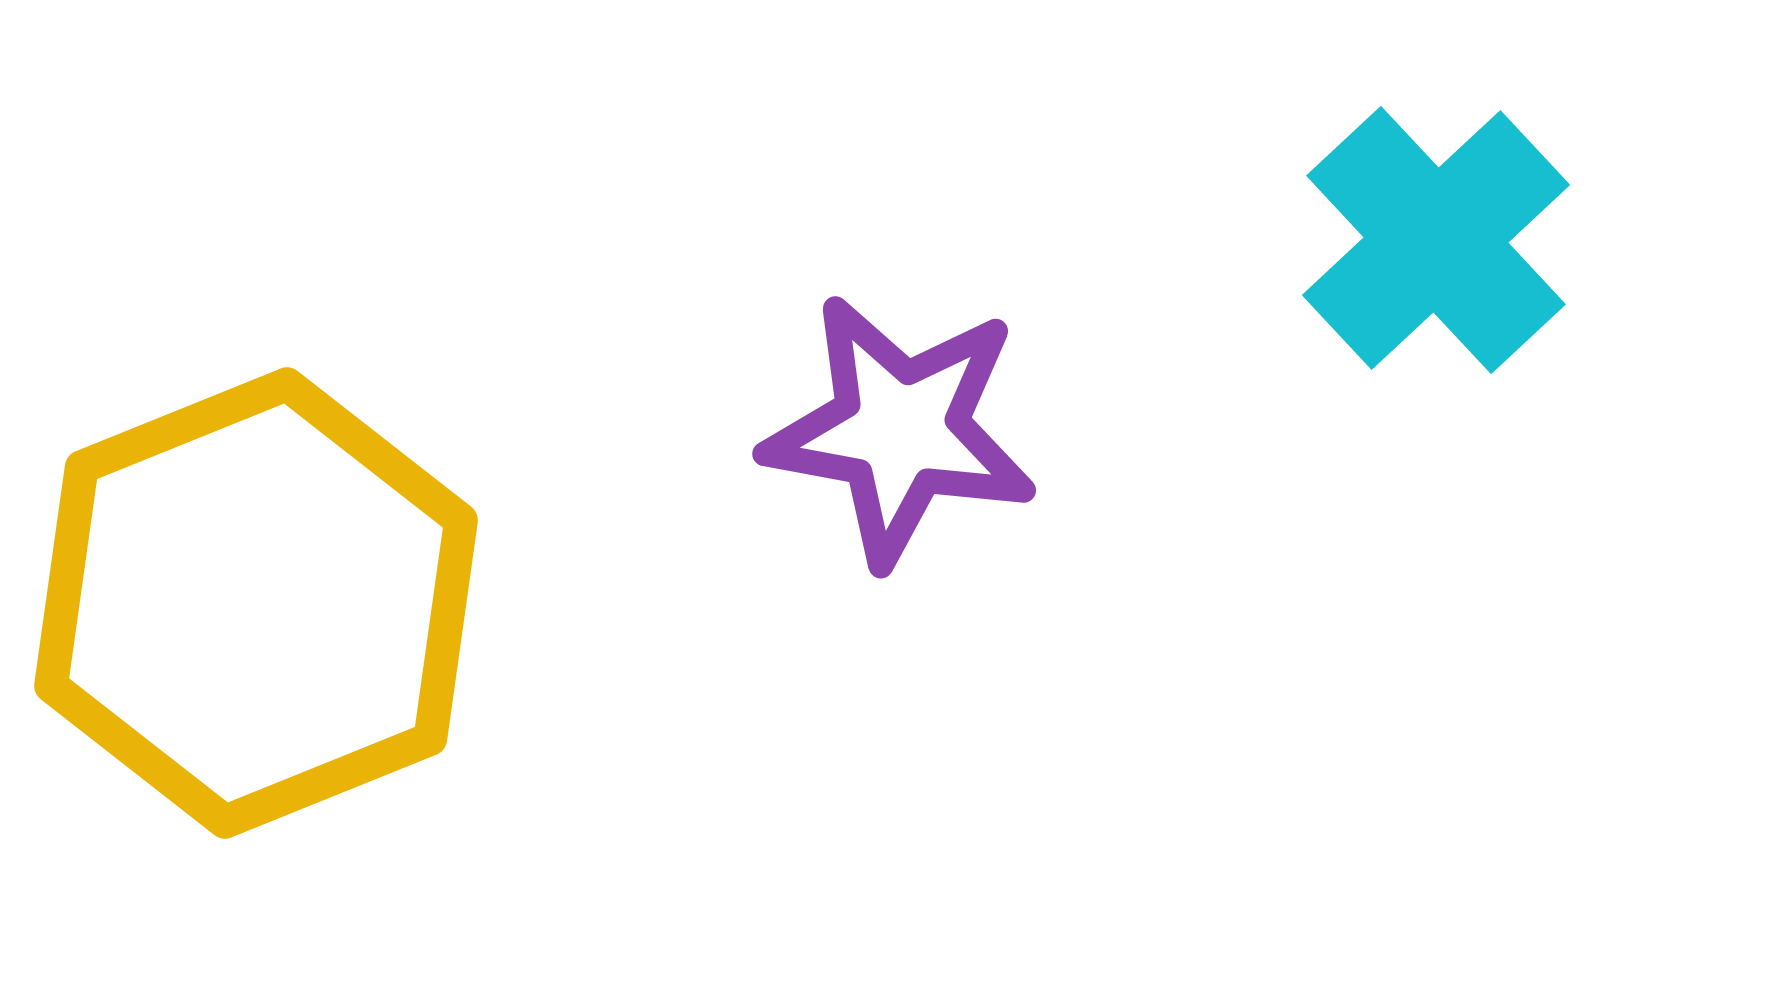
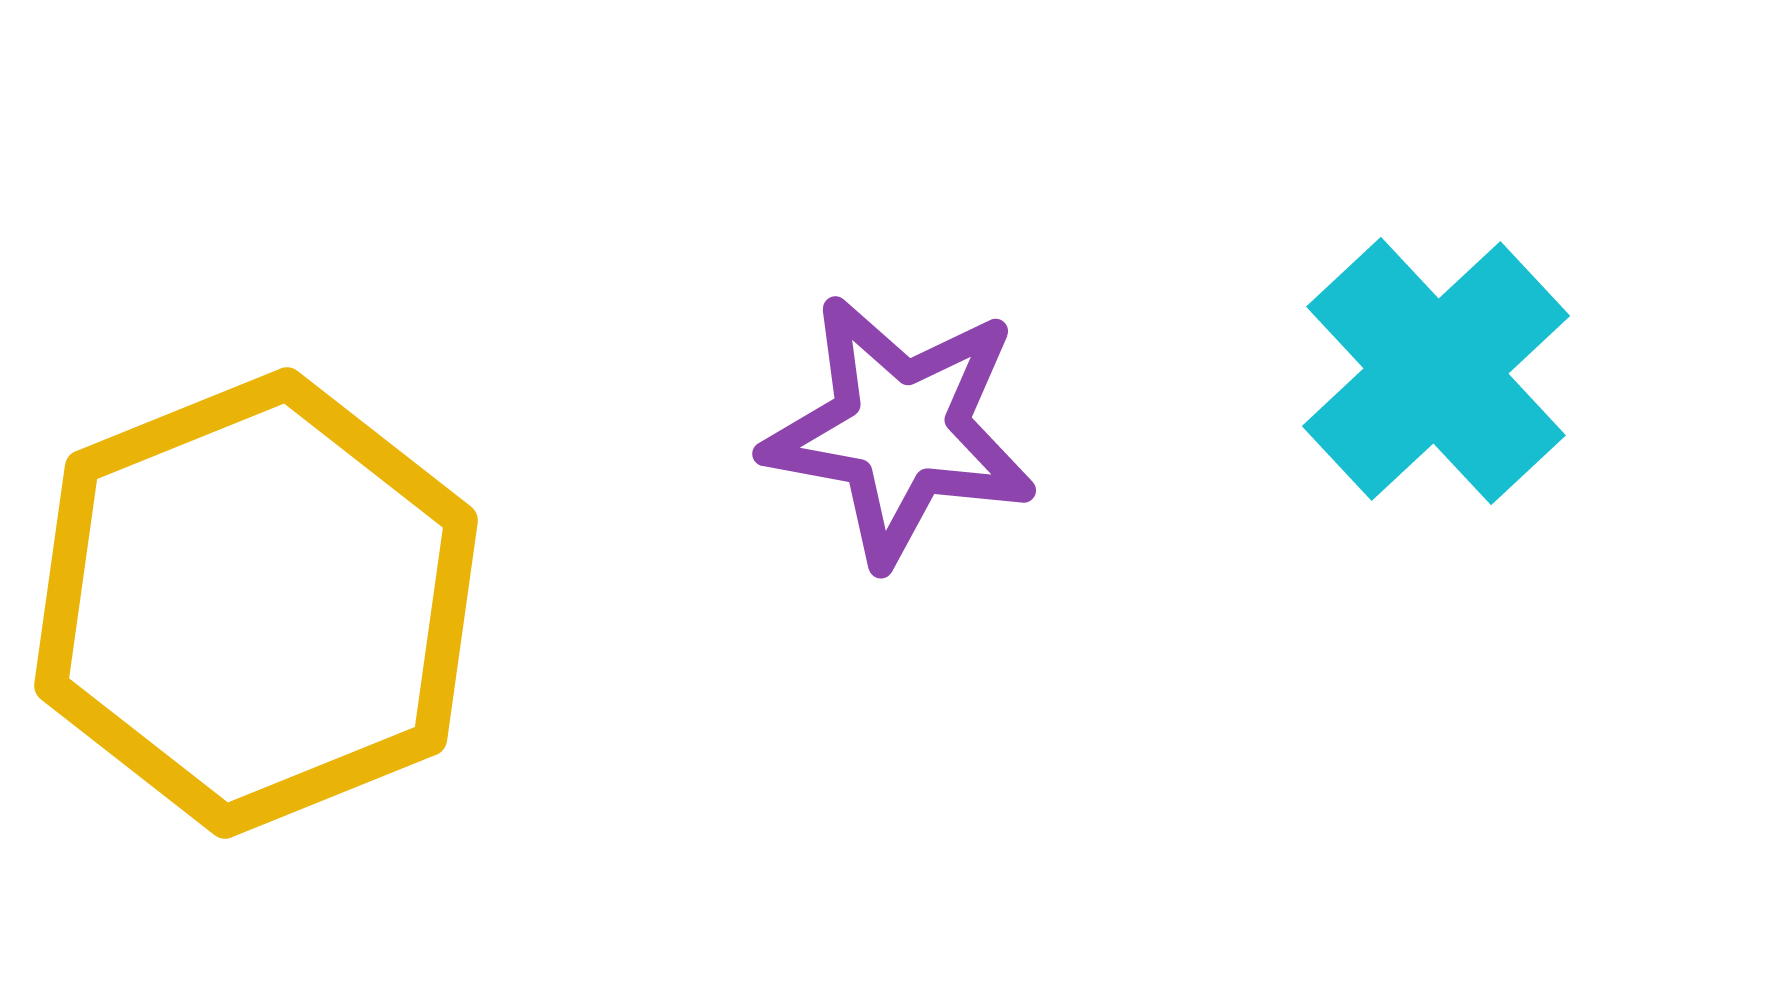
cyan cross: moved 131 px down
